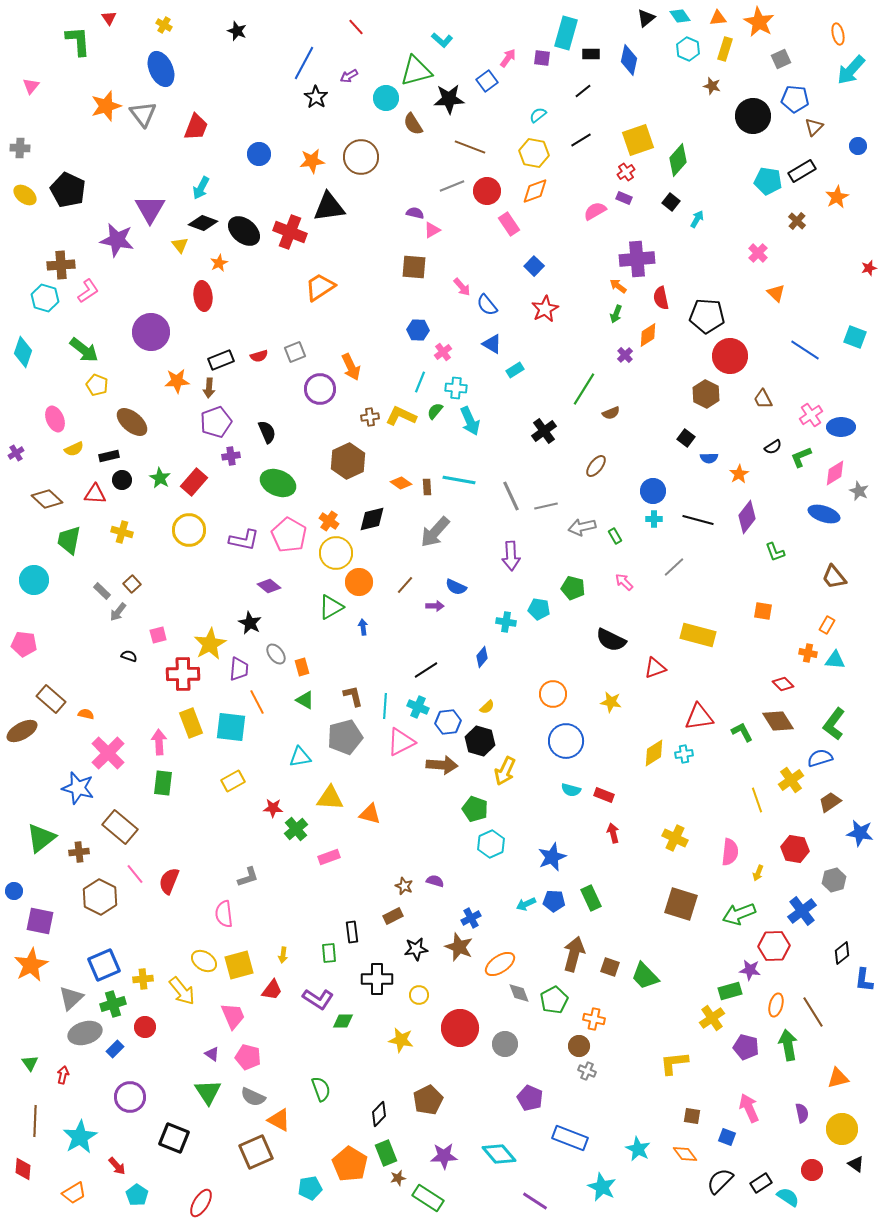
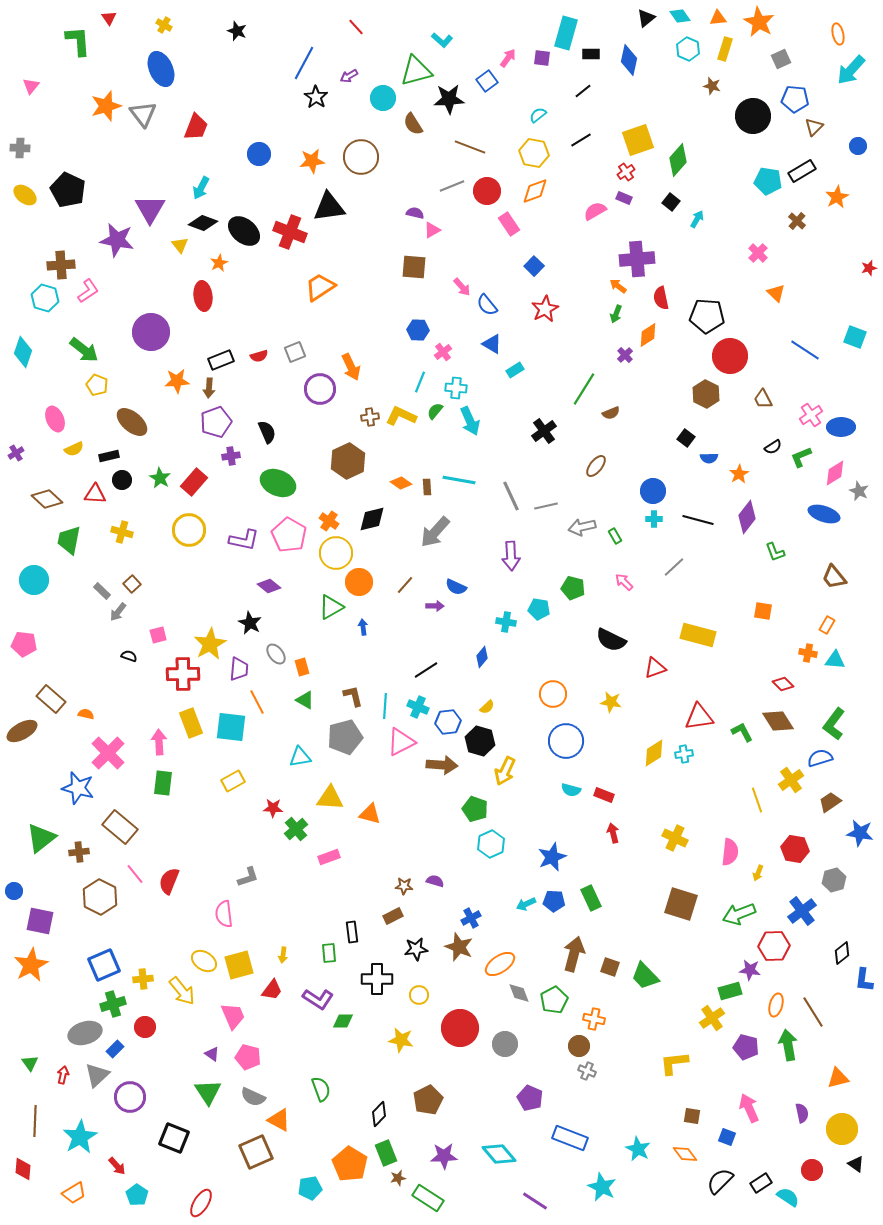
cyan circle at (386, 98): moved 3 px left
brown star at (404, 886): rotated 18 degrees counterclockwise
gray triangle at (71, 998): moved 26 px right, 77 px down
